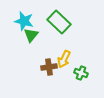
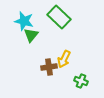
green rectangle: moved 5 px up
green cross: moved 8 px down
